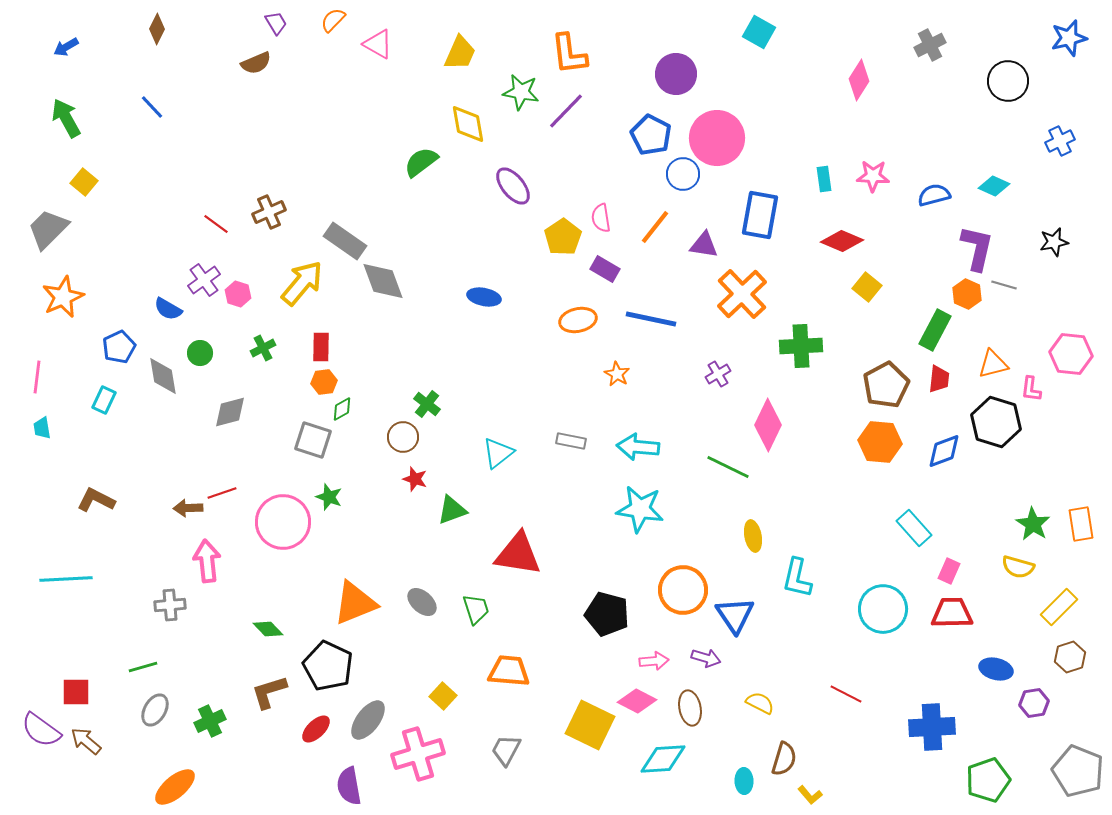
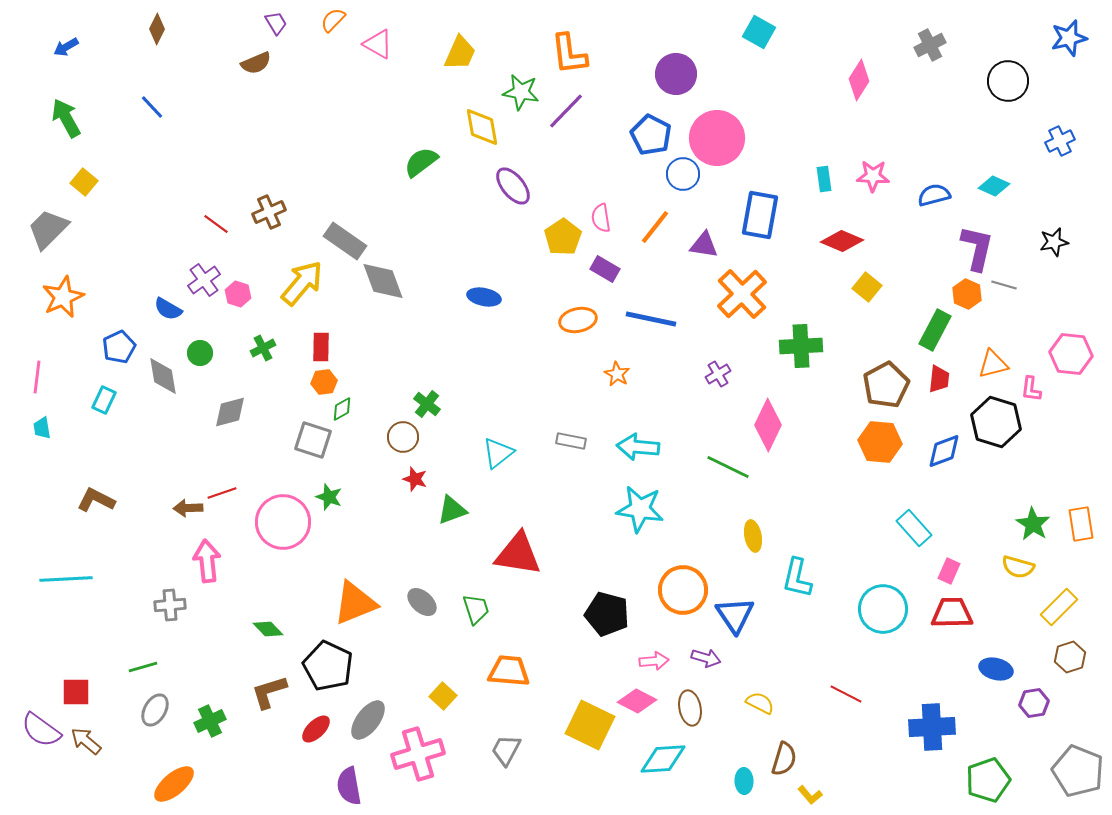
yellow diamond at (468, 124): moved 14 px right, 3 px down
orange ellipse at (175, 787): moved 1 px left, 3 px up
